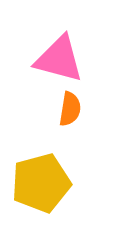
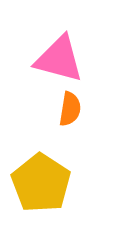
yellow pentagon: rotated 24 degrees counterclockwise
